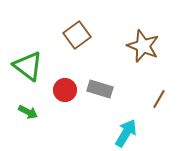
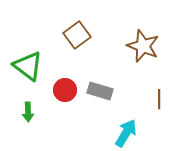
gray rectangle: moved 2 px down
brown line: rotated 30 degrees counterclockwise
green arrow: rotated 60 degrees clockwise
